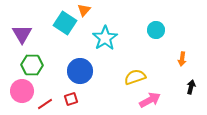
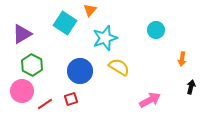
orange triangle: moved 6 px right
purple triangle: rotated 30 degrees clockwise
cyan star: rotated 15 degrees clockwise
green hexagon: rotated 25 degrees clockwise
yellow semicircle: moved 16 px left, 10 px up; rotated 50 degrees clockwise
